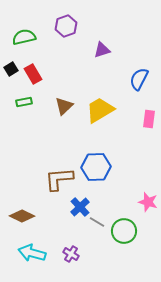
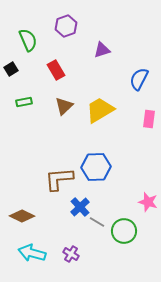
green semicircle: moved 4 px right, 3 px down; rotated 80 degrees clockwise
red rectangle: moved 23 px right, 4 px up
